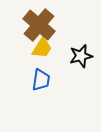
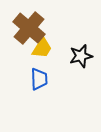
brown cross: moved 10 px left, 3 px down
blue trapezoid: moved 2 px left, 1 px up; rotated 10 degrees counterclockwise
